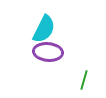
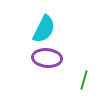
purple ellipse: moved 1 px left, 6 px down
